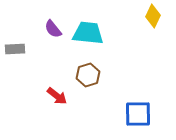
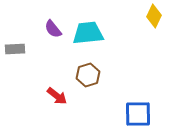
yellow diamond: moved 1 px right
cyan trapezoid: rotated 12 degrees counterclockwise
